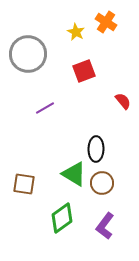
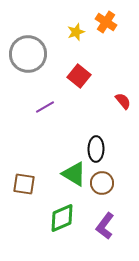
yellow star: rotated 24 degrees clockwise
red square: moved 5 px left, 5 px down; rotated 30 degrees counterclockwise
purple line: moved 1 px up
green diamond: rotated 12 degrees clockwise
